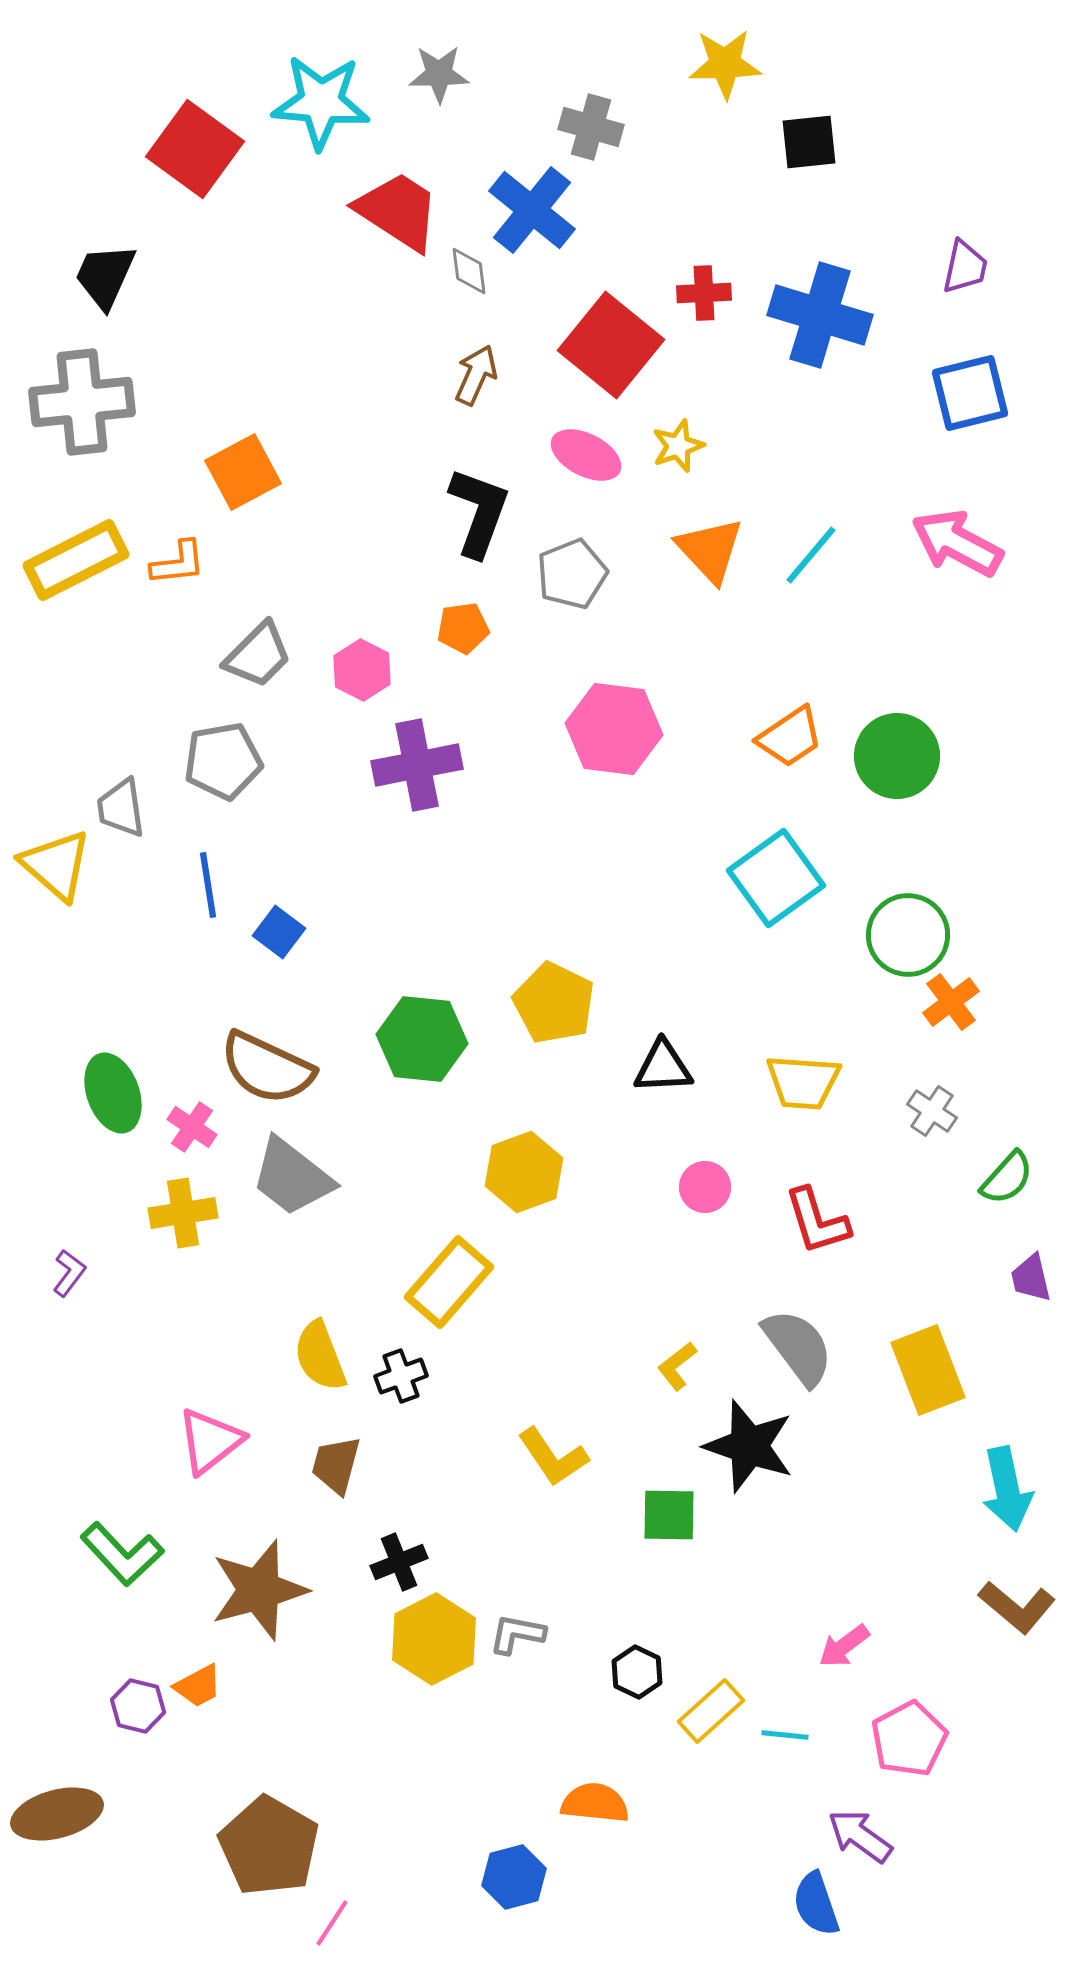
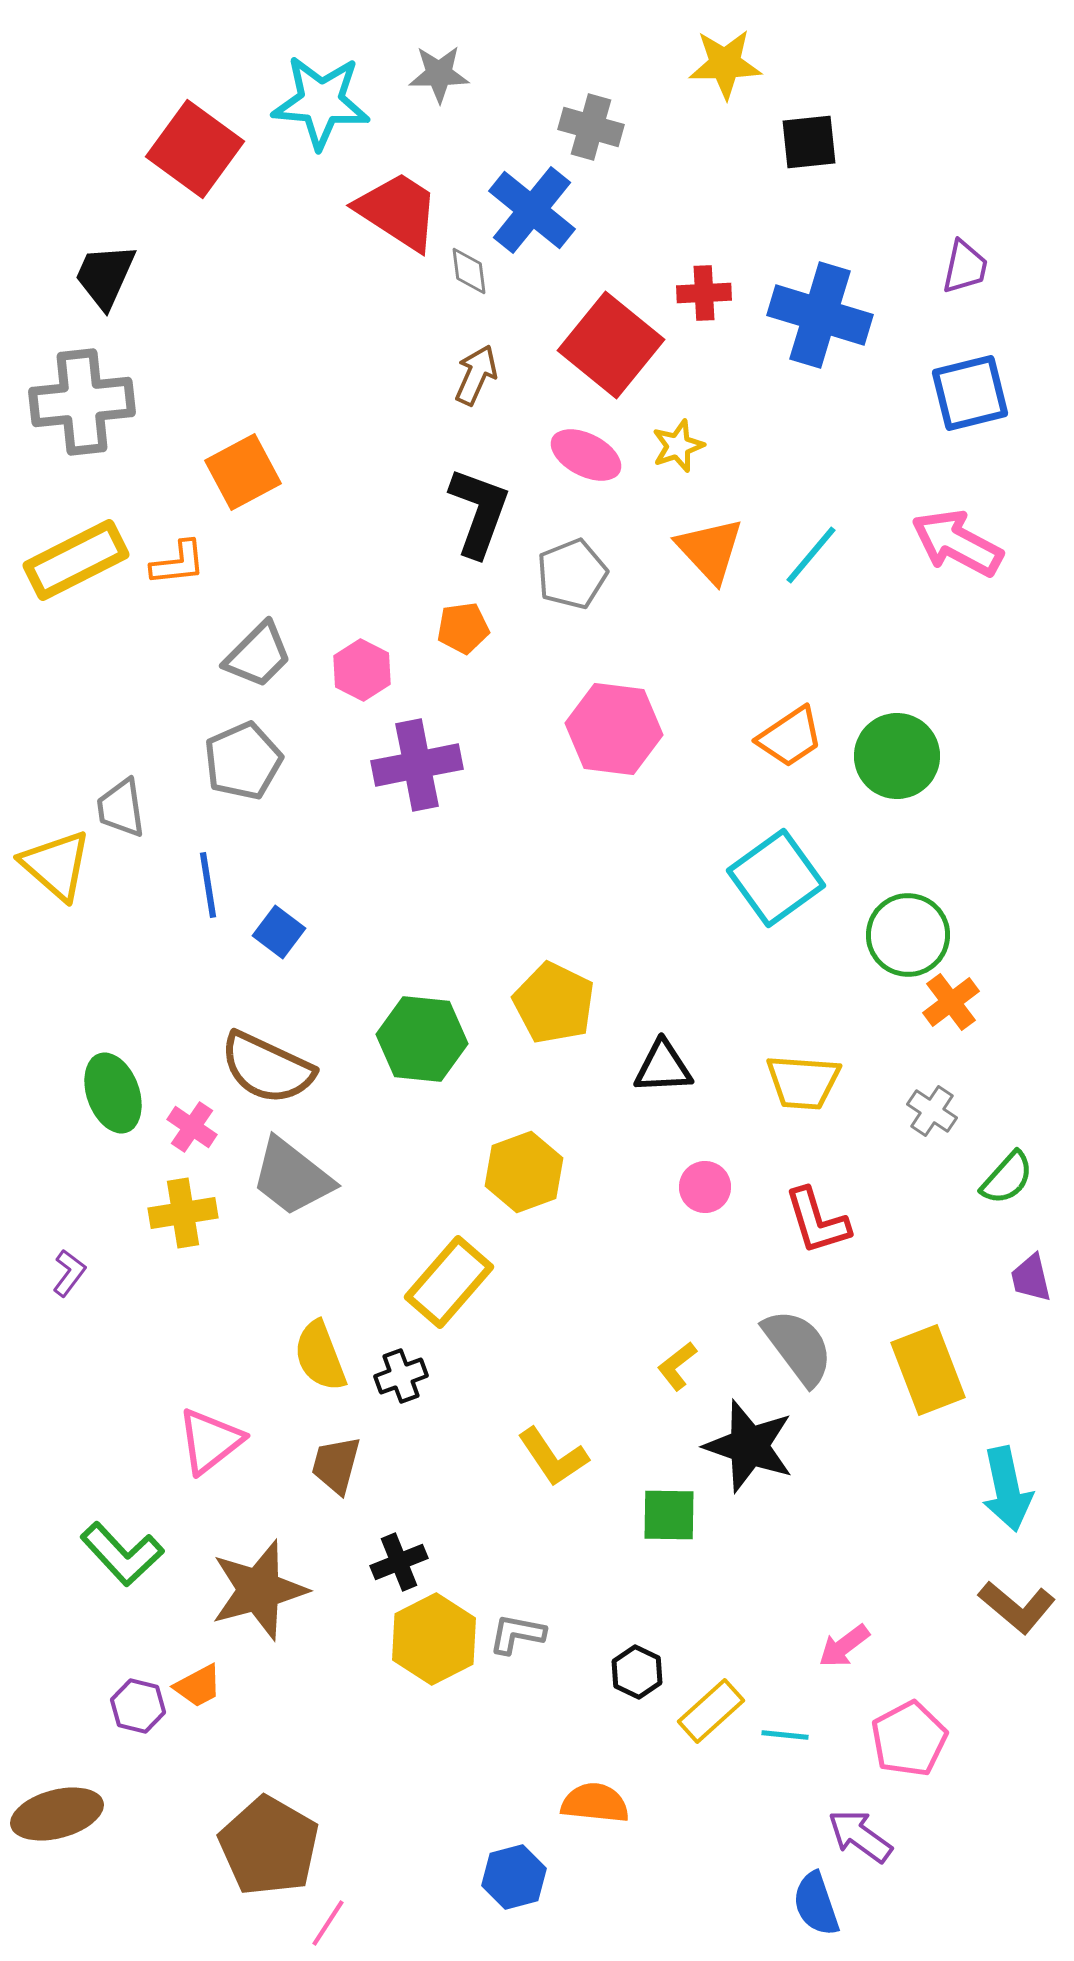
gray pentagon at (223, 761): moved 20 px right; rotated 14 degrees counterclockwise
pink line at (332, 1923): moved 4 px left
